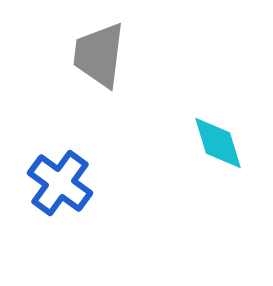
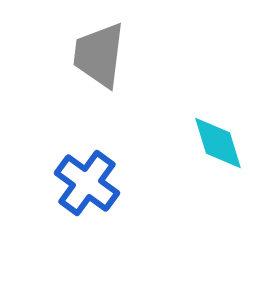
blue cross: moved 27 px right
